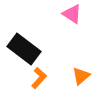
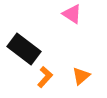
orange L-shape: moved 6 px right, 1 px up
